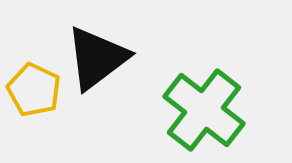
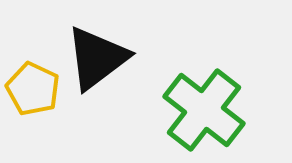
yellow pentagon: moved 1 px left, 1 px up
